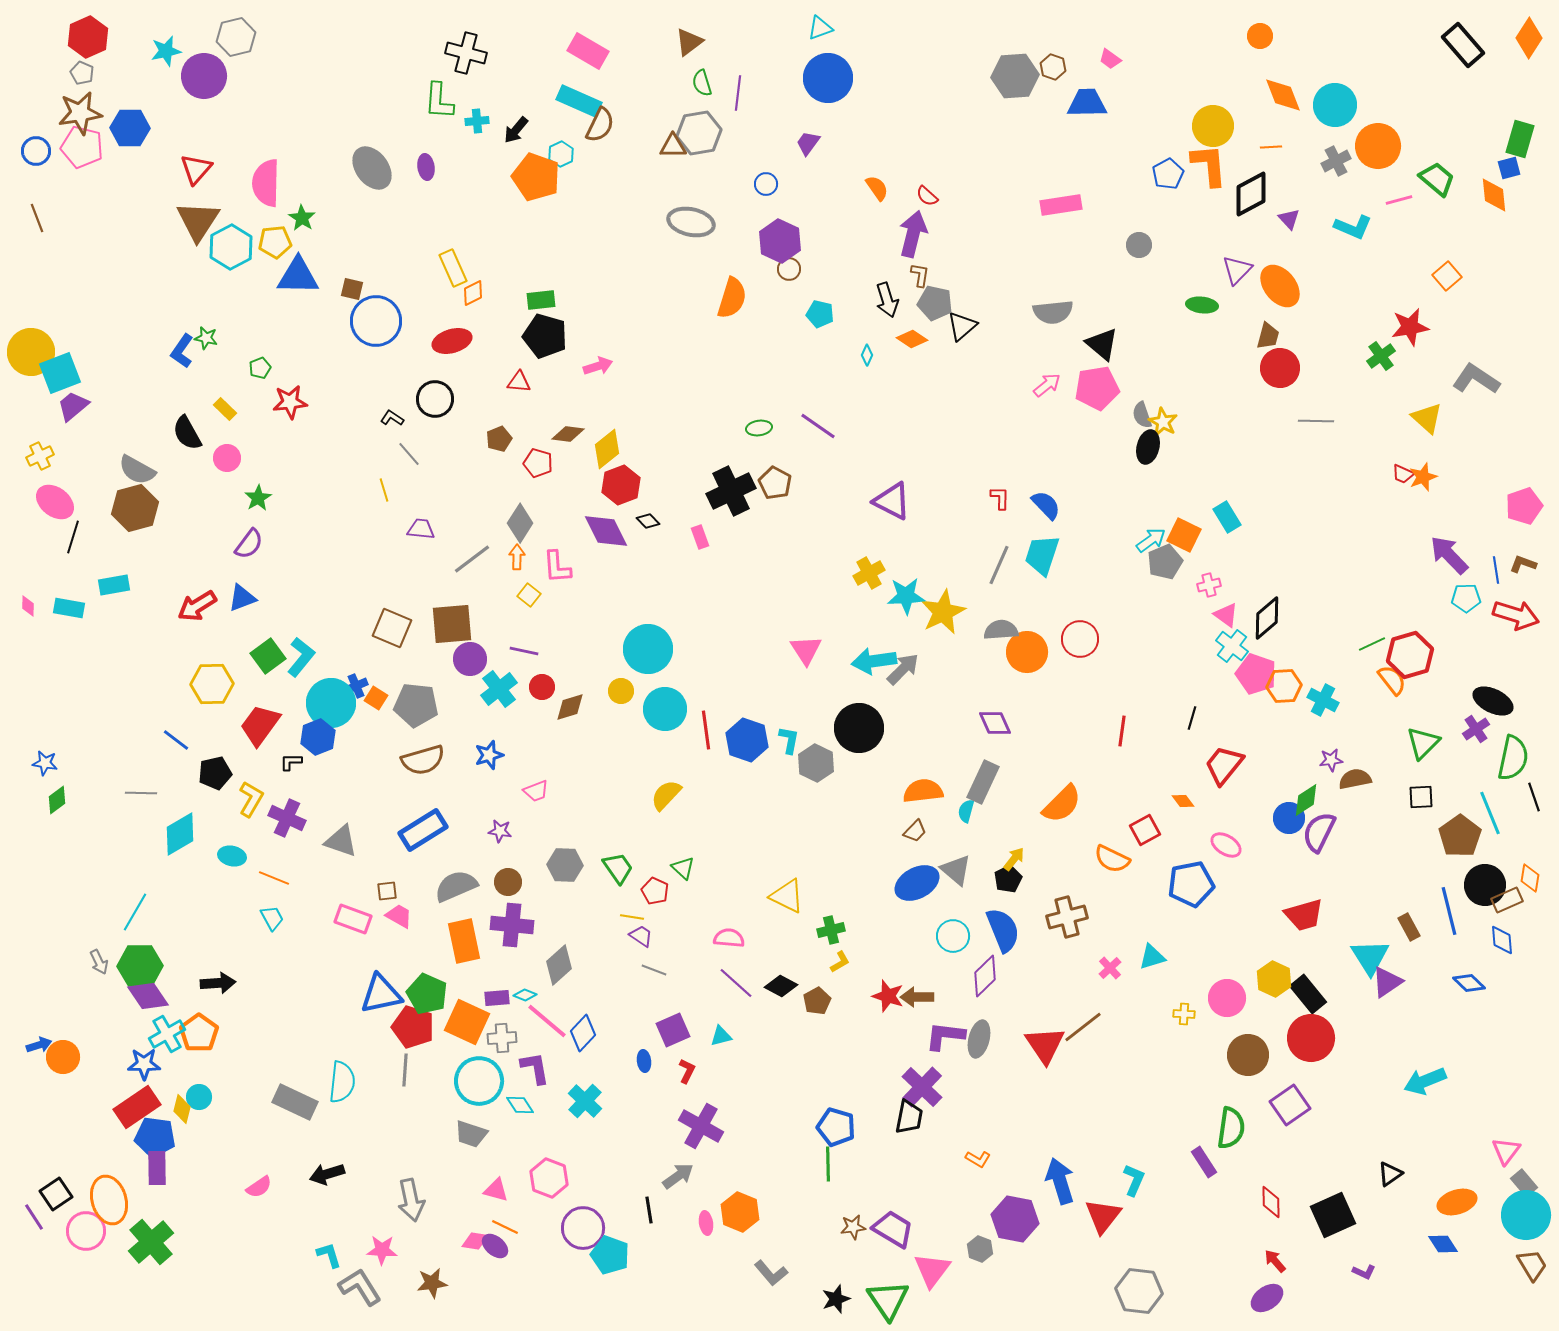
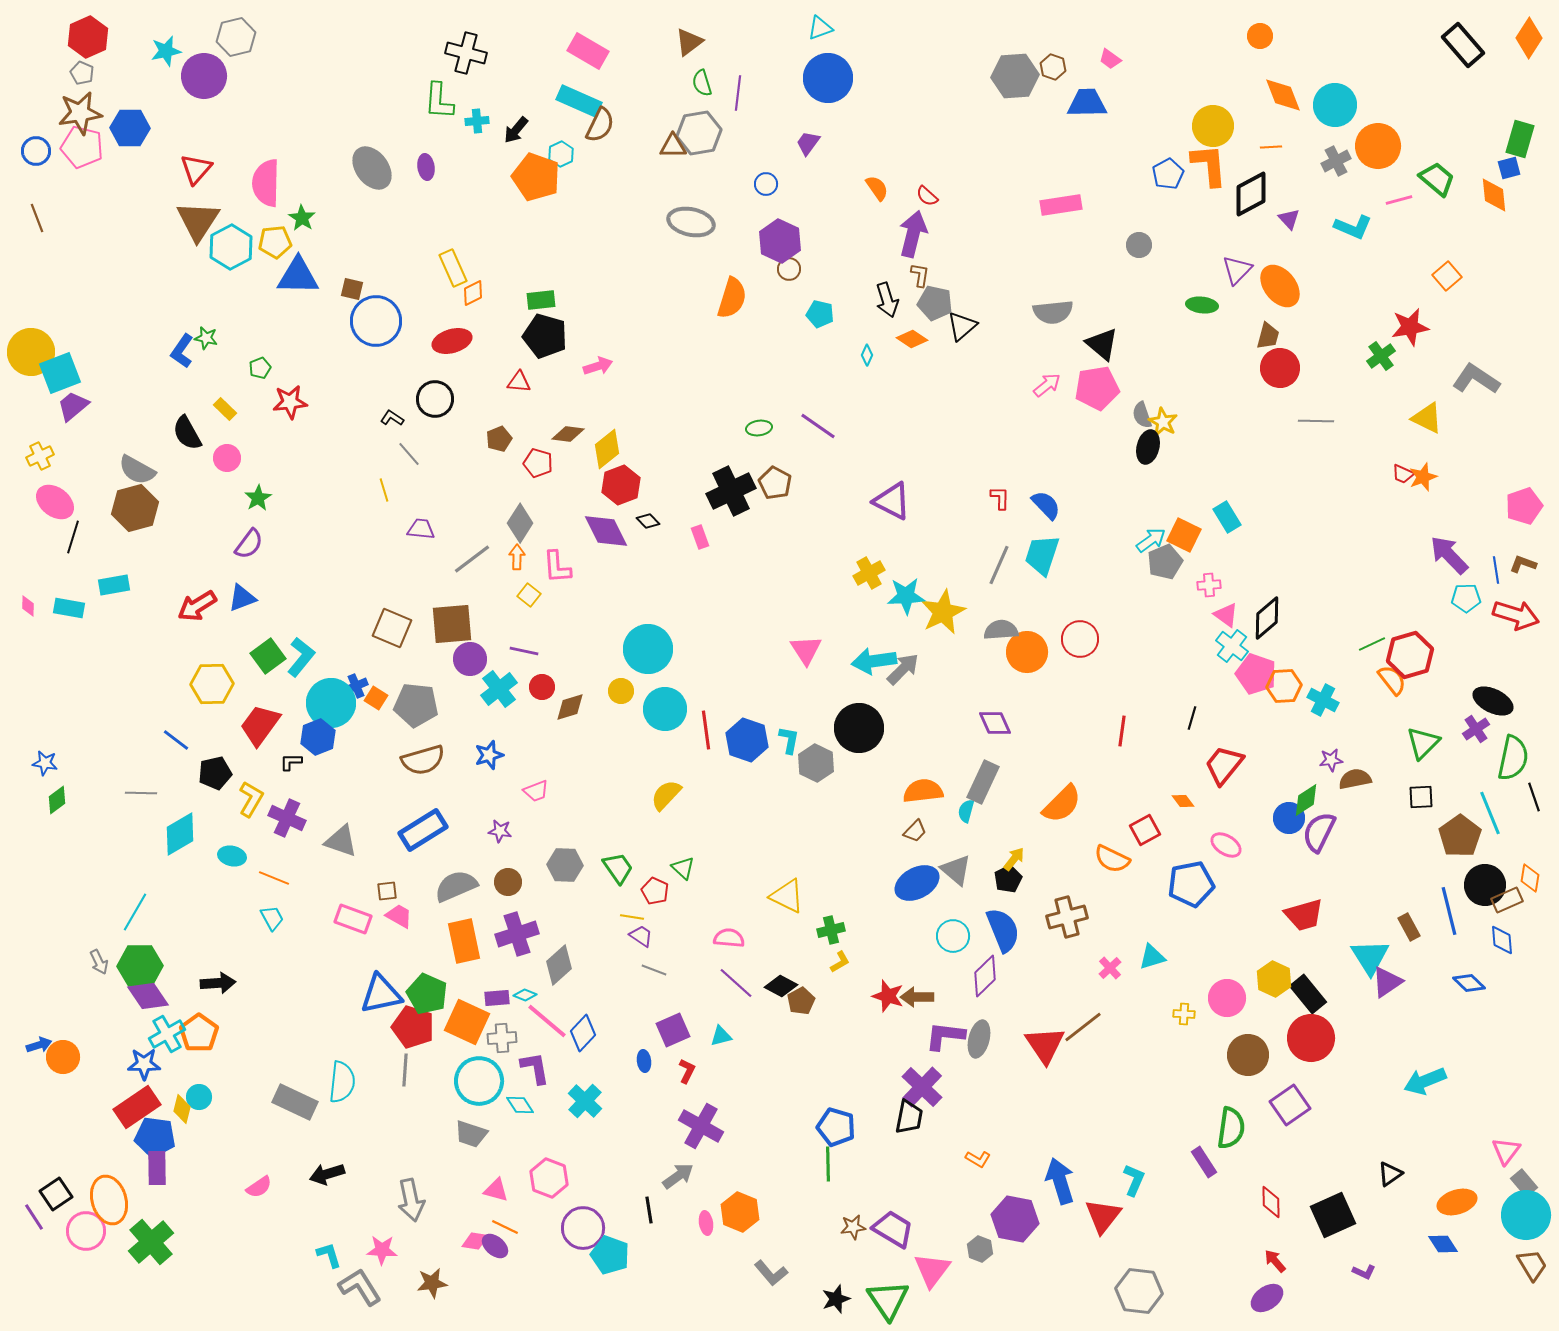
yellow triangle at (1427, 418): rotated 16 degrees counterclockwise
pink cross at (1209, 585): rotated 10 degrees clockwise
purple cross at (512, 925): moved 5 px right, 9 px down; rotated 24 degrees counterclockwise
brown pentagon at (817, 1001): moved 16 px left
